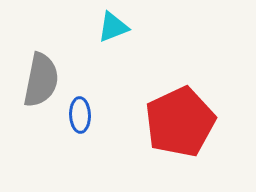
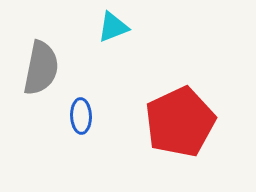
gray semicircle: moved 12 px up
blue ellipse: moved 1 px right, 1 px down
